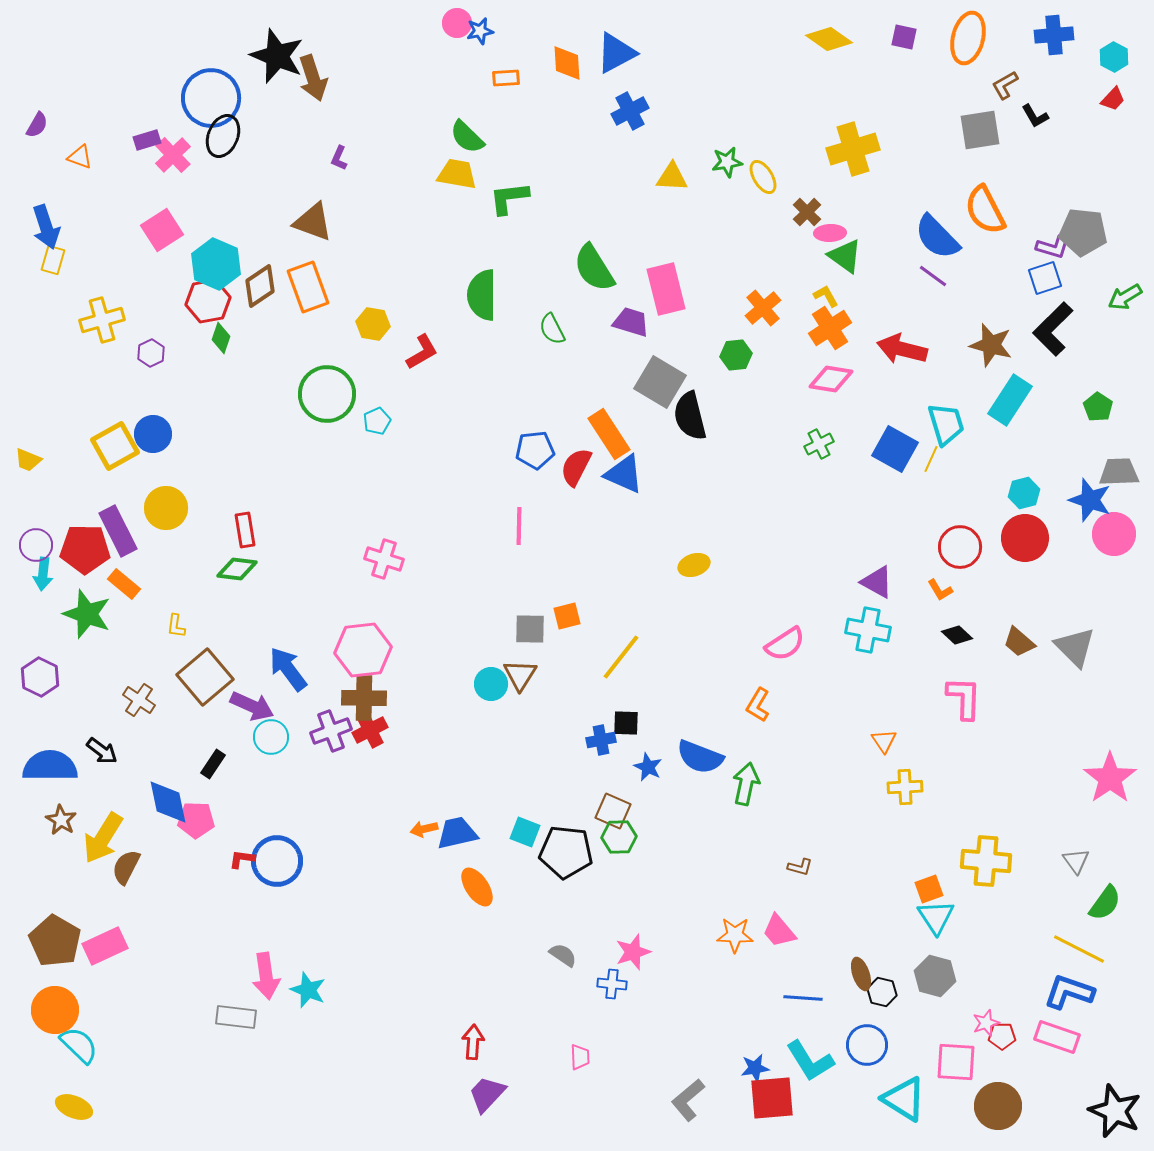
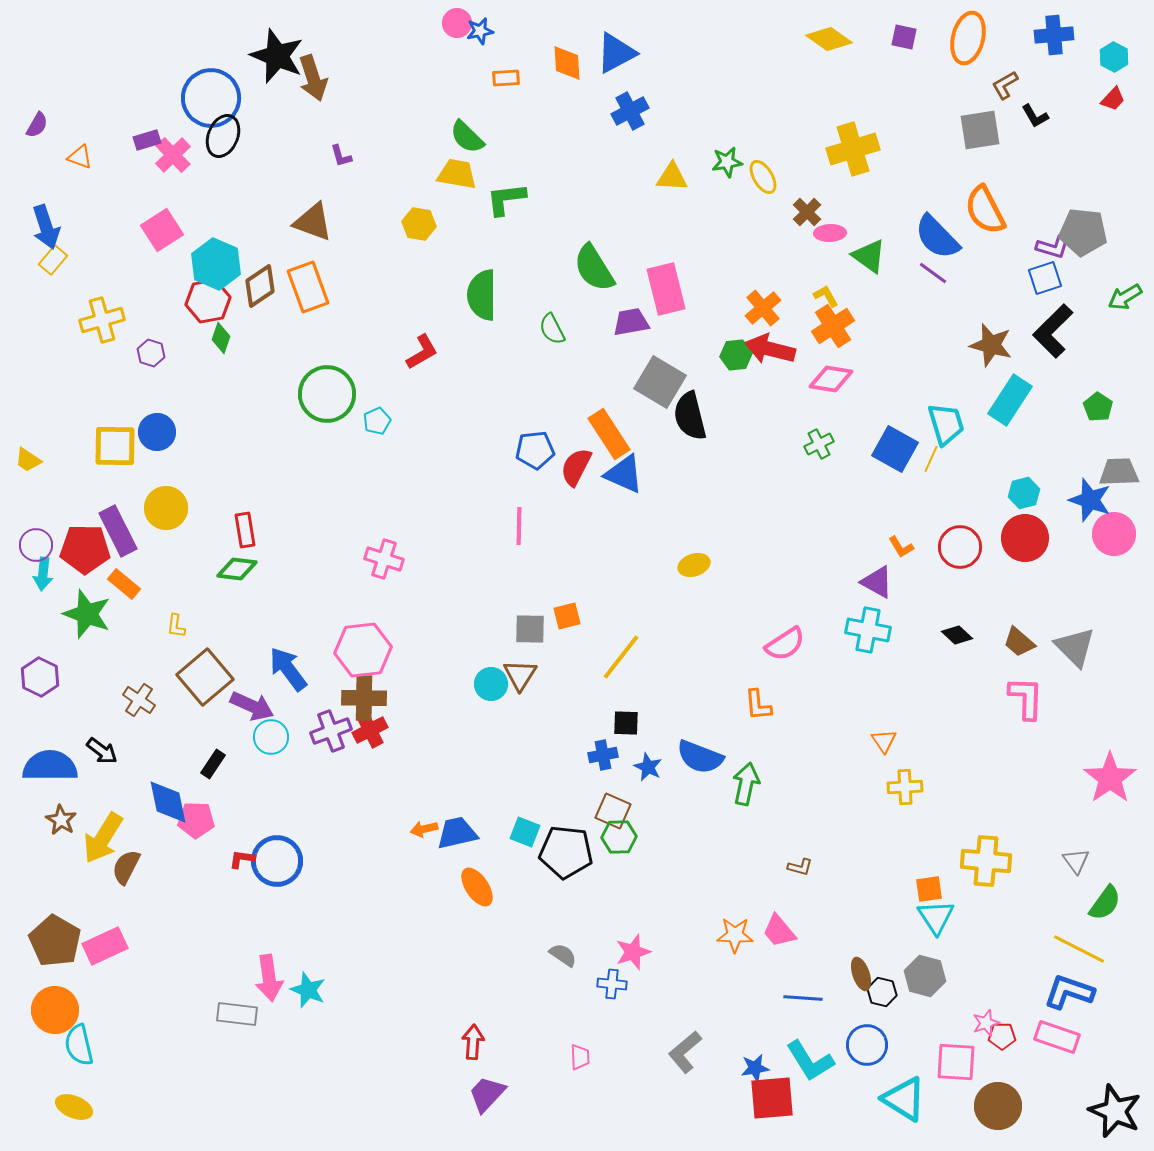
purple L-shape at (339, 158): moved 2 px right, 2 px up; rotated 40 degrees counterclockwise
green L-shape at (509, 198): moved 3 px left, 1 px down
green triangle at (845, 256): moved 24 px right
yellow rectangle at (53, 260): rotated 24 degrees clockwise
purple line at (933, 276): moved 3 px up
purple trapezoid at (631, 322): rotated 27 degrees counterclockwise
yellow hexagon at (373, 324): moved 46 px right, 100 px up
orange cross at (830, 328): moved 3 px right, 2 px up
black L-shape at (1053, 329): moved 2 px down
red arrow at (902, 349): moved 132 px left
purple hexagon at (151, 353): rotated 16 degrees counterclockwise
blue circle at (153, 434): moved 4 px right, 2 px up
yellow square at (115, 446): rotated 30 degrees clockwise
yellow trapezoid at (28, 460): rotated 12 degrees clockwise
orange L-shape at (940, 590): moved 39 px left, 43 px up
pink L-shape at (964, 698): moved 62 px right
orange L-shape at (758, 705): rotated 36 degrees counterclockwise
blue cross at (601, 740): moved 2 px right, 15 px down
orange square at (929, 889): rotated 12 degrees clockwise
pink arrow at (266, 976): moved 3 px right, 2 px down
gray hexagon at (935, 976): moved 10 px left
gray rectangle at (236, 1017): moved 1 px right, 3 px up
cyan semicircle at (79, 1045): rotated 147 degrees counterclockwise
gray L-shape at (688, 1100): moved 3 px left, 48 px up
